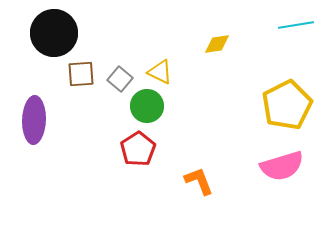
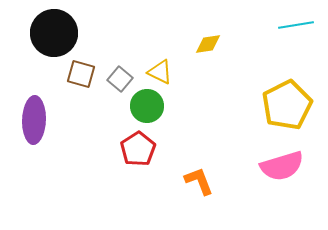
yellow diamond: moved 9 px left
brown square: rotated 20 degrees clockwise
